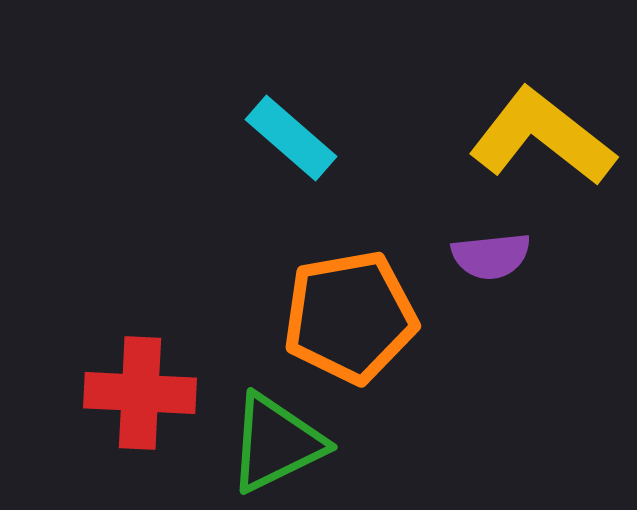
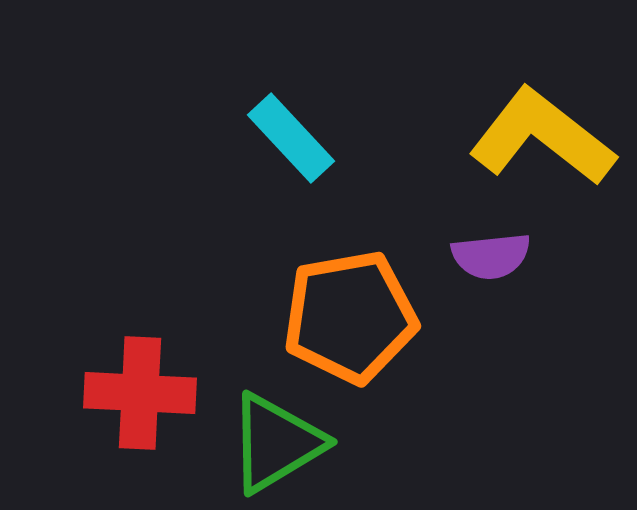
cyan rectangle: rotated 6 degrees clockwise
green triangle: rotated 5 degrees counterclockwise
